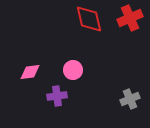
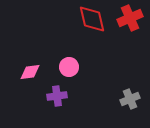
red diamond: moved 3 px right
pink circle: moved 4 px left, 3 px up
